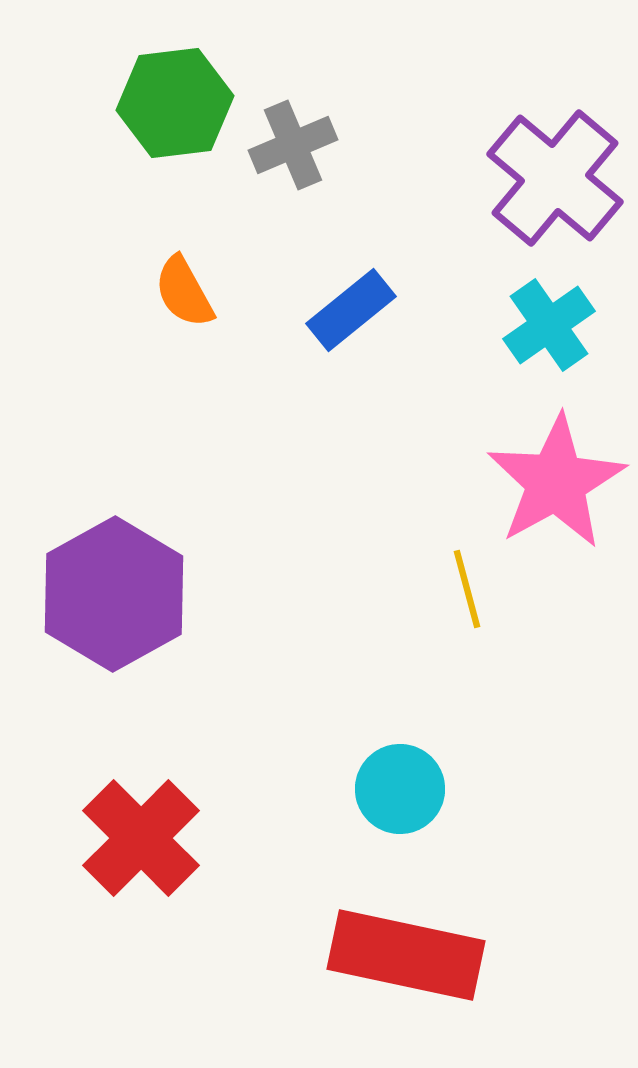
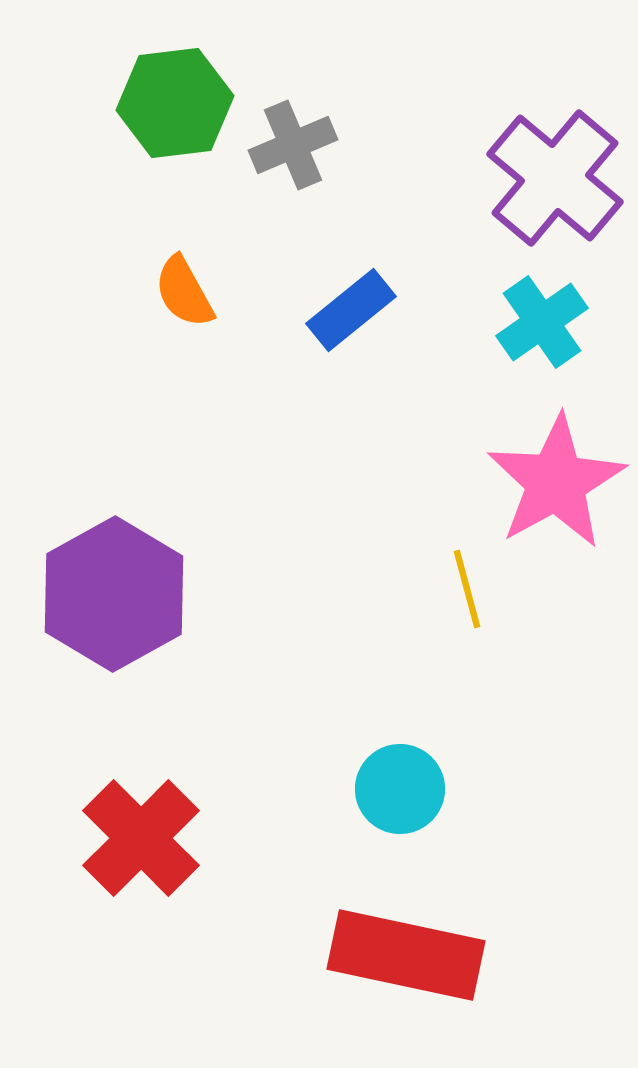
cyan cross: moved 7 px left, 3 px up
